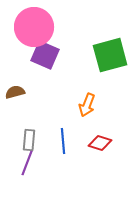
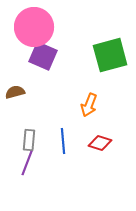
purple square: moved 2 px left, 1 px down
orange arrow: moved 2 px right
